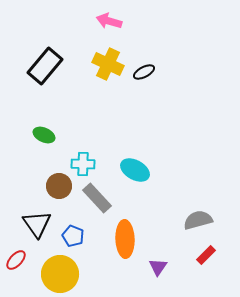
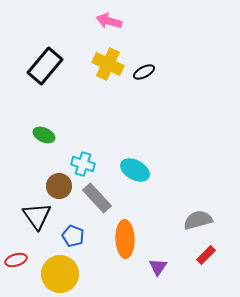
cyan cross: rotated 15 degrees clockwise
black triangle: moved 8 px up
red ellipse: rotated 30 degrees clockwise
